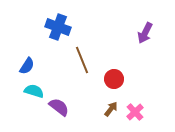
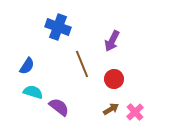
purple arrow: moved 33 px left, 8 px down
brown line: moved 4 px down
cyan semicircle: moved 1 px left, 1 px down
brown arrow: rotated 21 degrees clockwise
